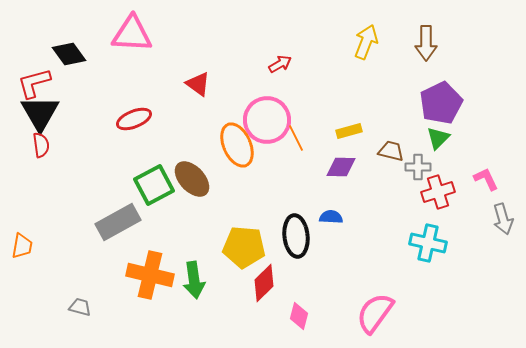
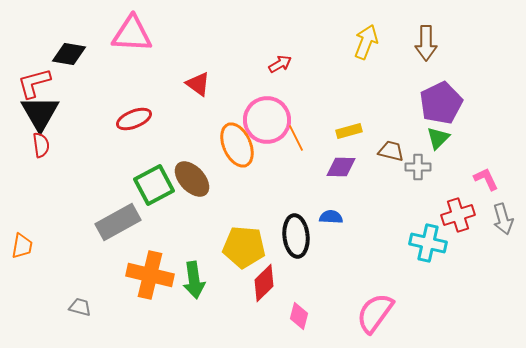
black diamond: rotated 44 degrees counterclockwise
red cross: moved 20 px right, 23 px down
